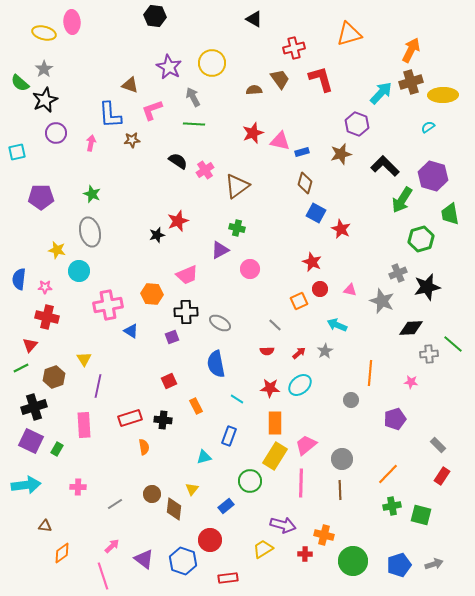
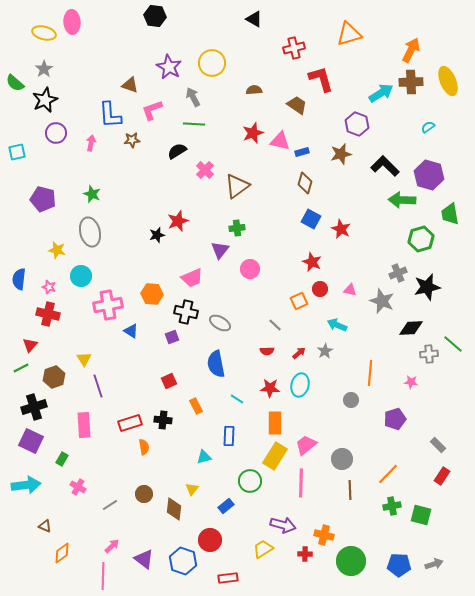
brown trapezoid at (280, 79): moved 17 px right, 26 px down; rotated 20 degrees counterclockwise
brown cross at (411, 82): rotated 15 degrees clockwise
green semicircle at (20, 83): moved 5 px left
cyan arrow at (381, 93): rotated 15 degrees clockwise
yellow ellipse at (443, 95): moved 5 px right, 14 px up; rotated 68 degrees clockwise
black semicircle at (178, 161): moved 1 px left, 10 px up; rotated 66 degrees counterclockwise
pink cross at (205, 170): rotated 12 degrees counterclockwise
purple hexagon at (433, 176): moved 4 px left, 1 px up
purple pentagon at (41, 197): moved 2 px right, 2 px down; rotated 15 degrees clockwise
green arrow at (402, 200): rotated 60 degrees clockwise
blue square at (316, 213): moved 5 px left, 6 px down
green cross at (237, 228): rotated 21 degrees counterclockwise
purple triangle at (220, 250): rotated 24 degrees counterclockwise
cyan circle at (79, 271): moved 2 px right, 5 px down
pink trapezoid at (187, 275): moved 5 px right, 3 px down
pink star at (45, 287): moved 4 px right; rotated 16 degrees clockwise
black cross at (186, 312): rotated 15 degrees clockwise
red cross at (47, 317): moved 1 px right, 3 px up
cyan ellipse at (300, 385): rotated 35 degrees counterclockwise
purple line at (98, 386): rotated 30 degrees counterclockwise
red rectangle at (130, 418): moved 5 px down
blue rectangle at (229, 436): rotated 18 degrees counterclockwise
green rectangle at (57, 449): moved 5 px right, 10 px down
pink cross at (78, 487): rotated 28 degrees clockwise
brown line at (340, 490): moved 10 px right
brown circle at (152, 494): moved 8 px left
gray line at (115, 504): moved 5 px left, 1 px down
brown triangle at (45, 526): rotated 16 degrees clockwise
green circle at (353, 561): moved 2 px left
blue pentagon at (399, 565): rotated 20 degrees clockwise
pink line at (103, 576): rotated 20 degrees clockwise
